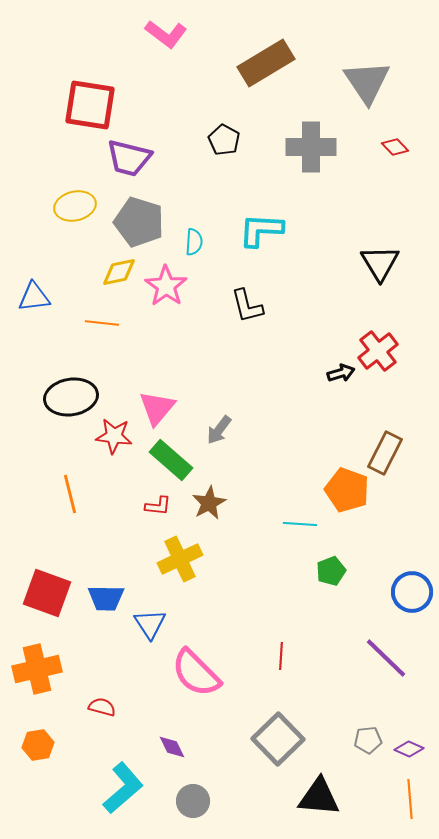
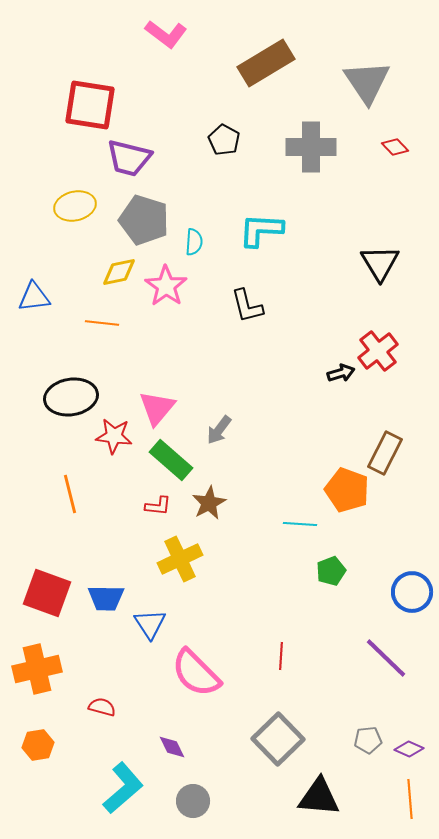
gray pentagon at (139, 222): moved 5 px right, 2 px up
